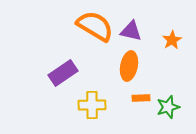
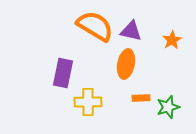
orange ellipse: moved 3 px left, 2 px up
purple rectangle: rotated 44 degrees counterclockwise
yellow cross: moved 4 px left, 3 px up
